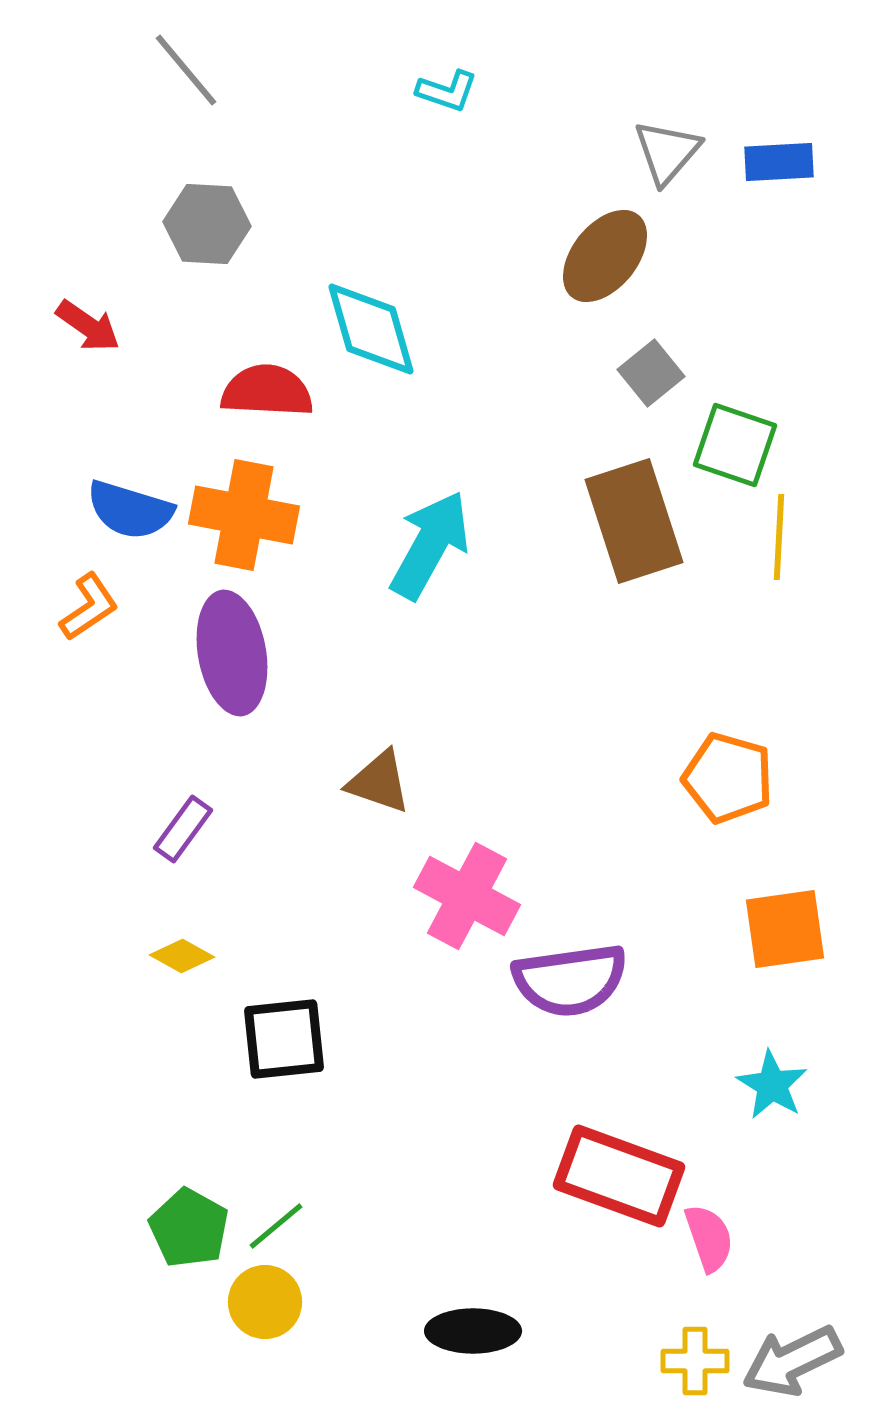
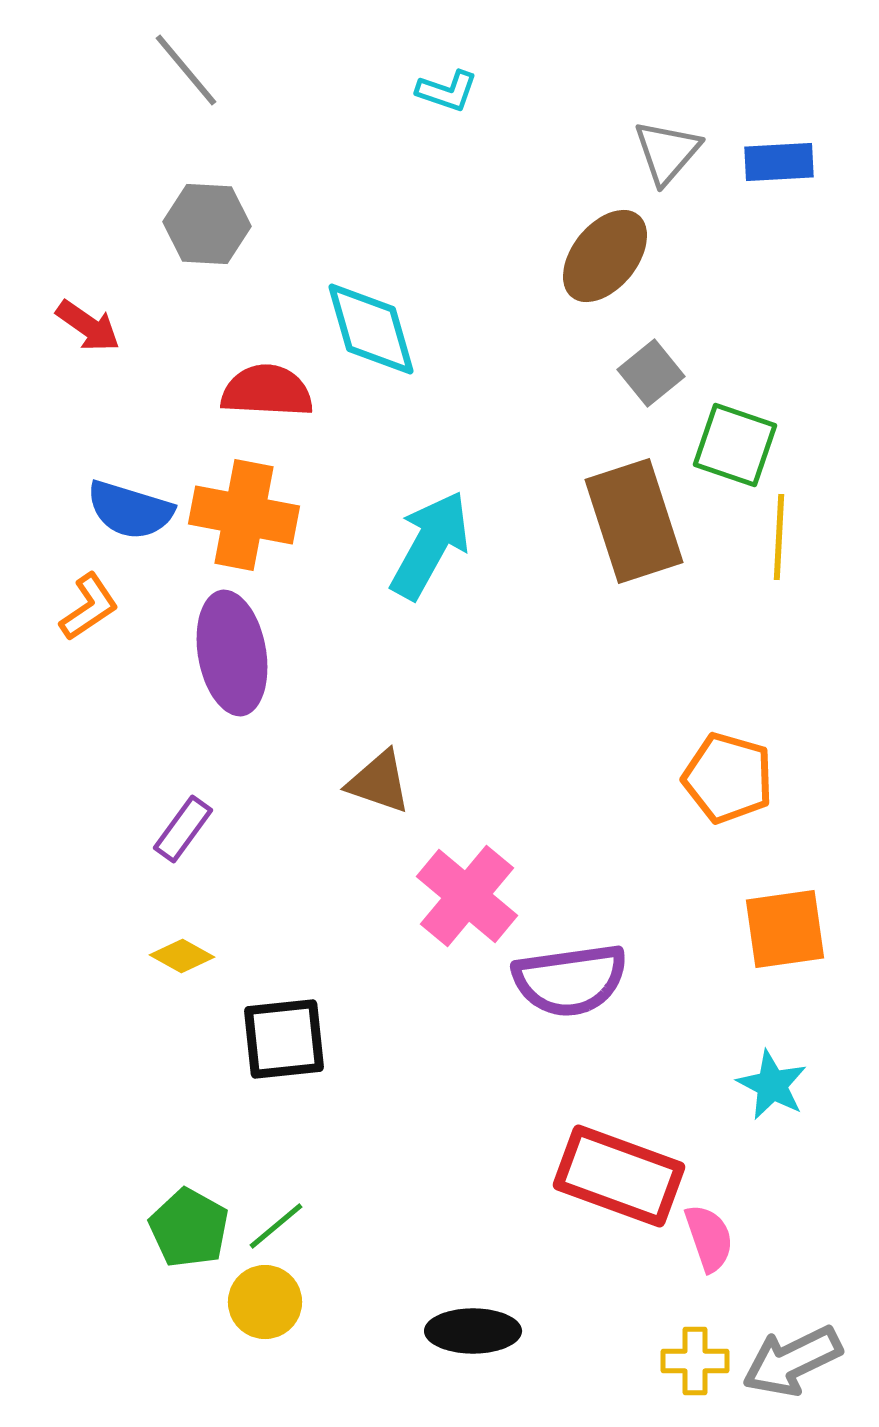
pink cross: rotated 12 degrees clockwise
cyan star: rotated 4 degrees counterclockwise
